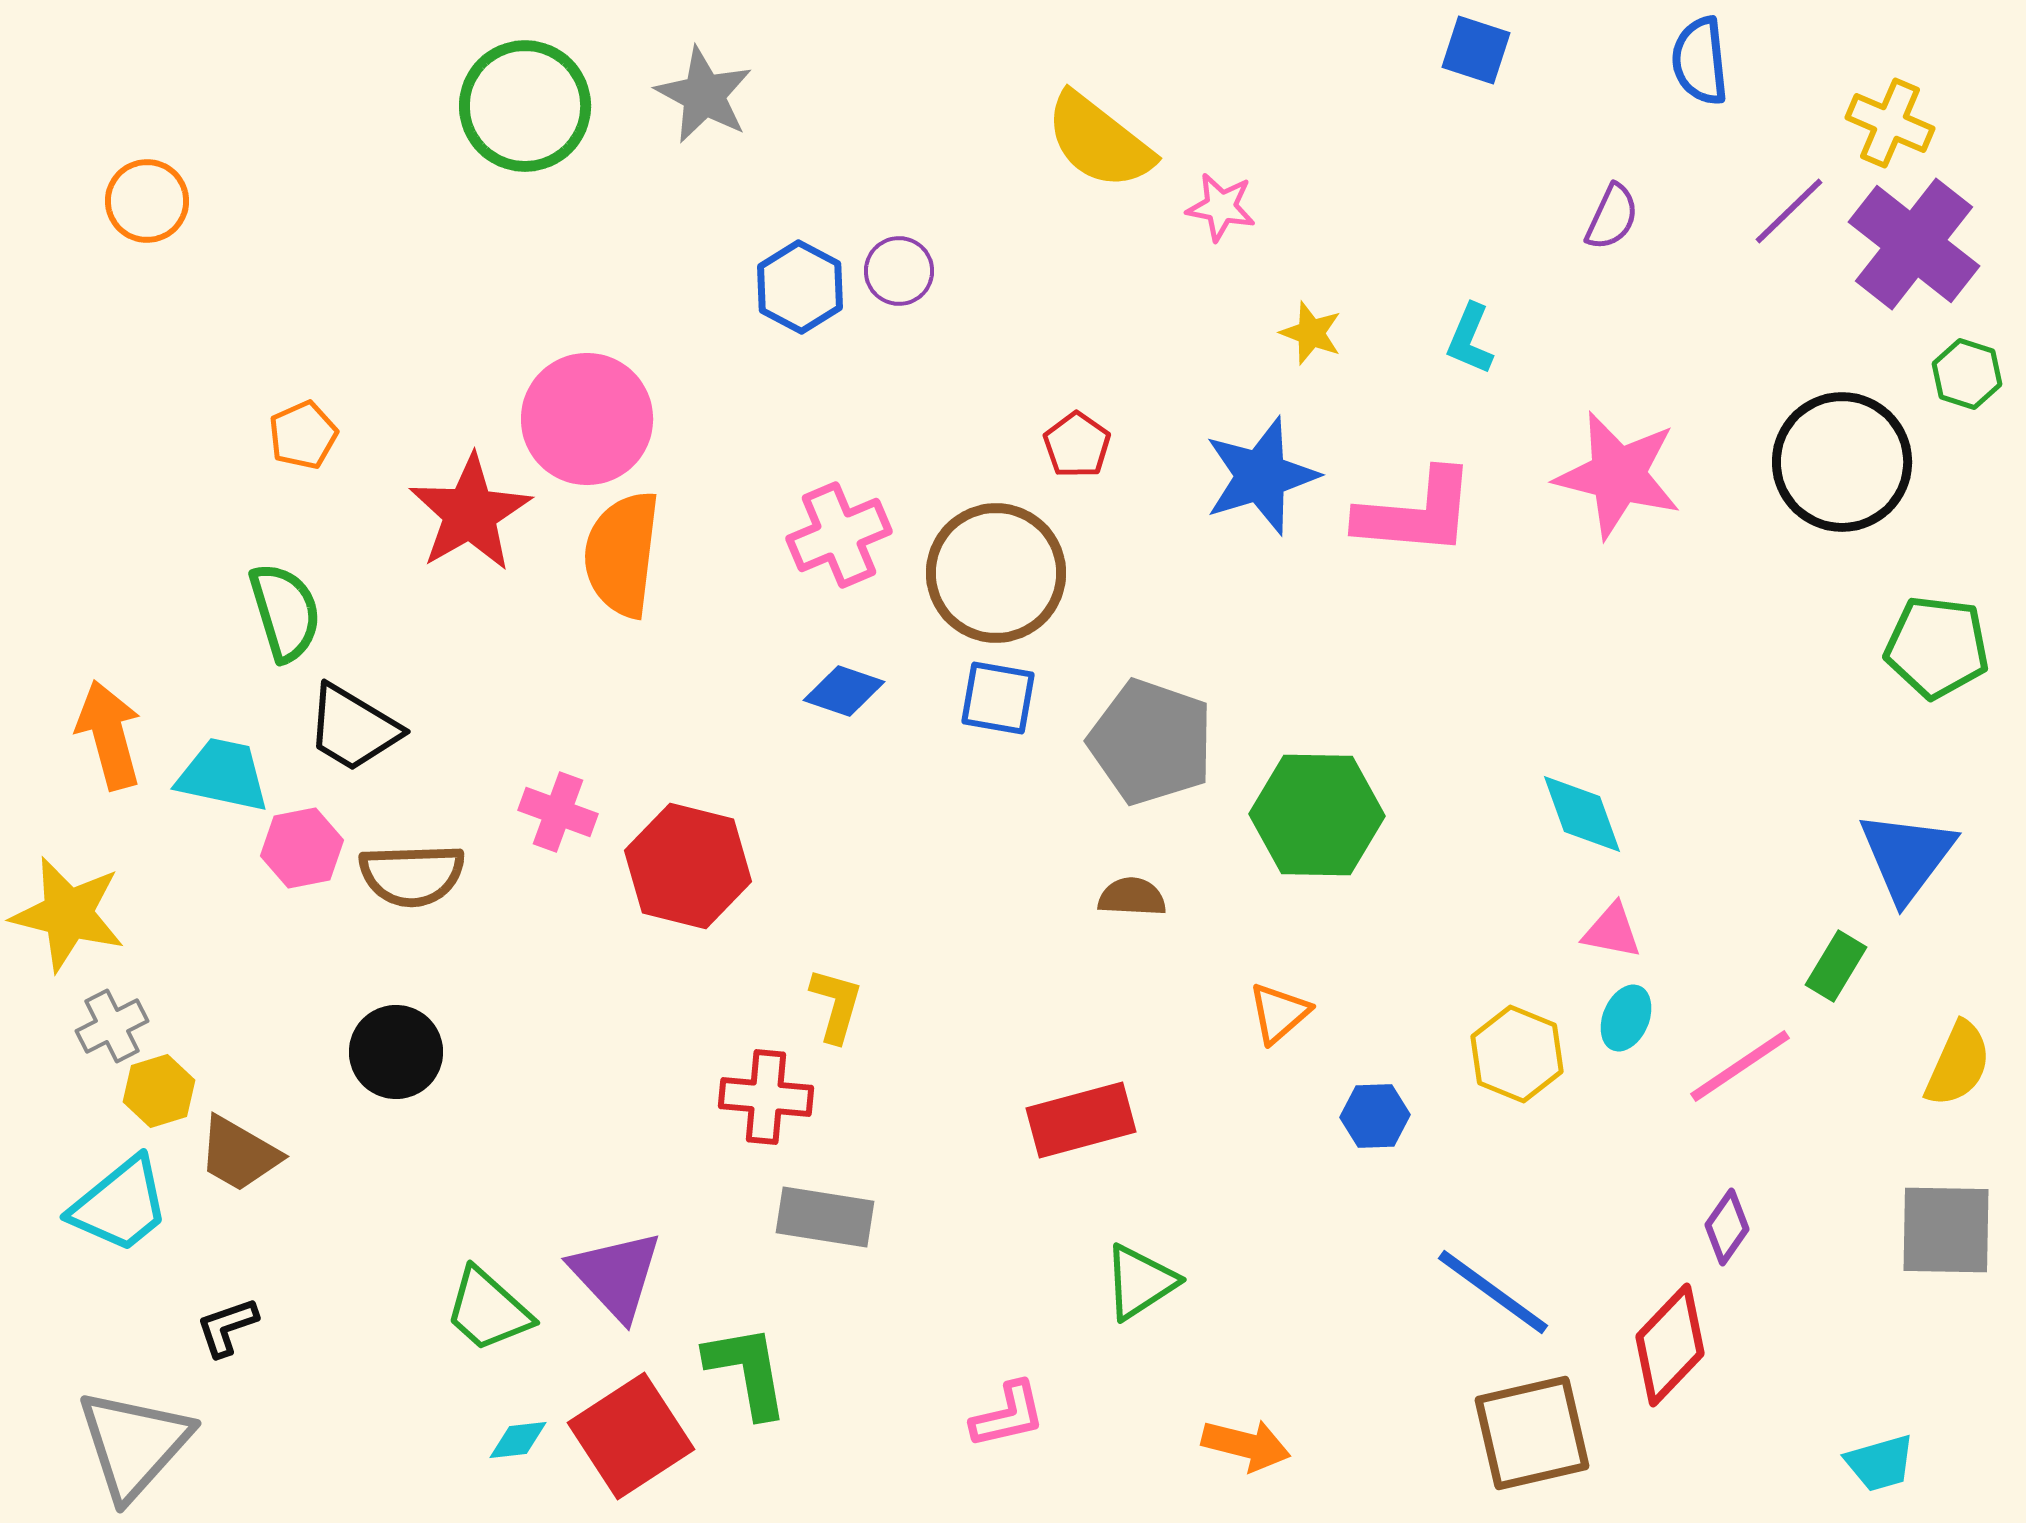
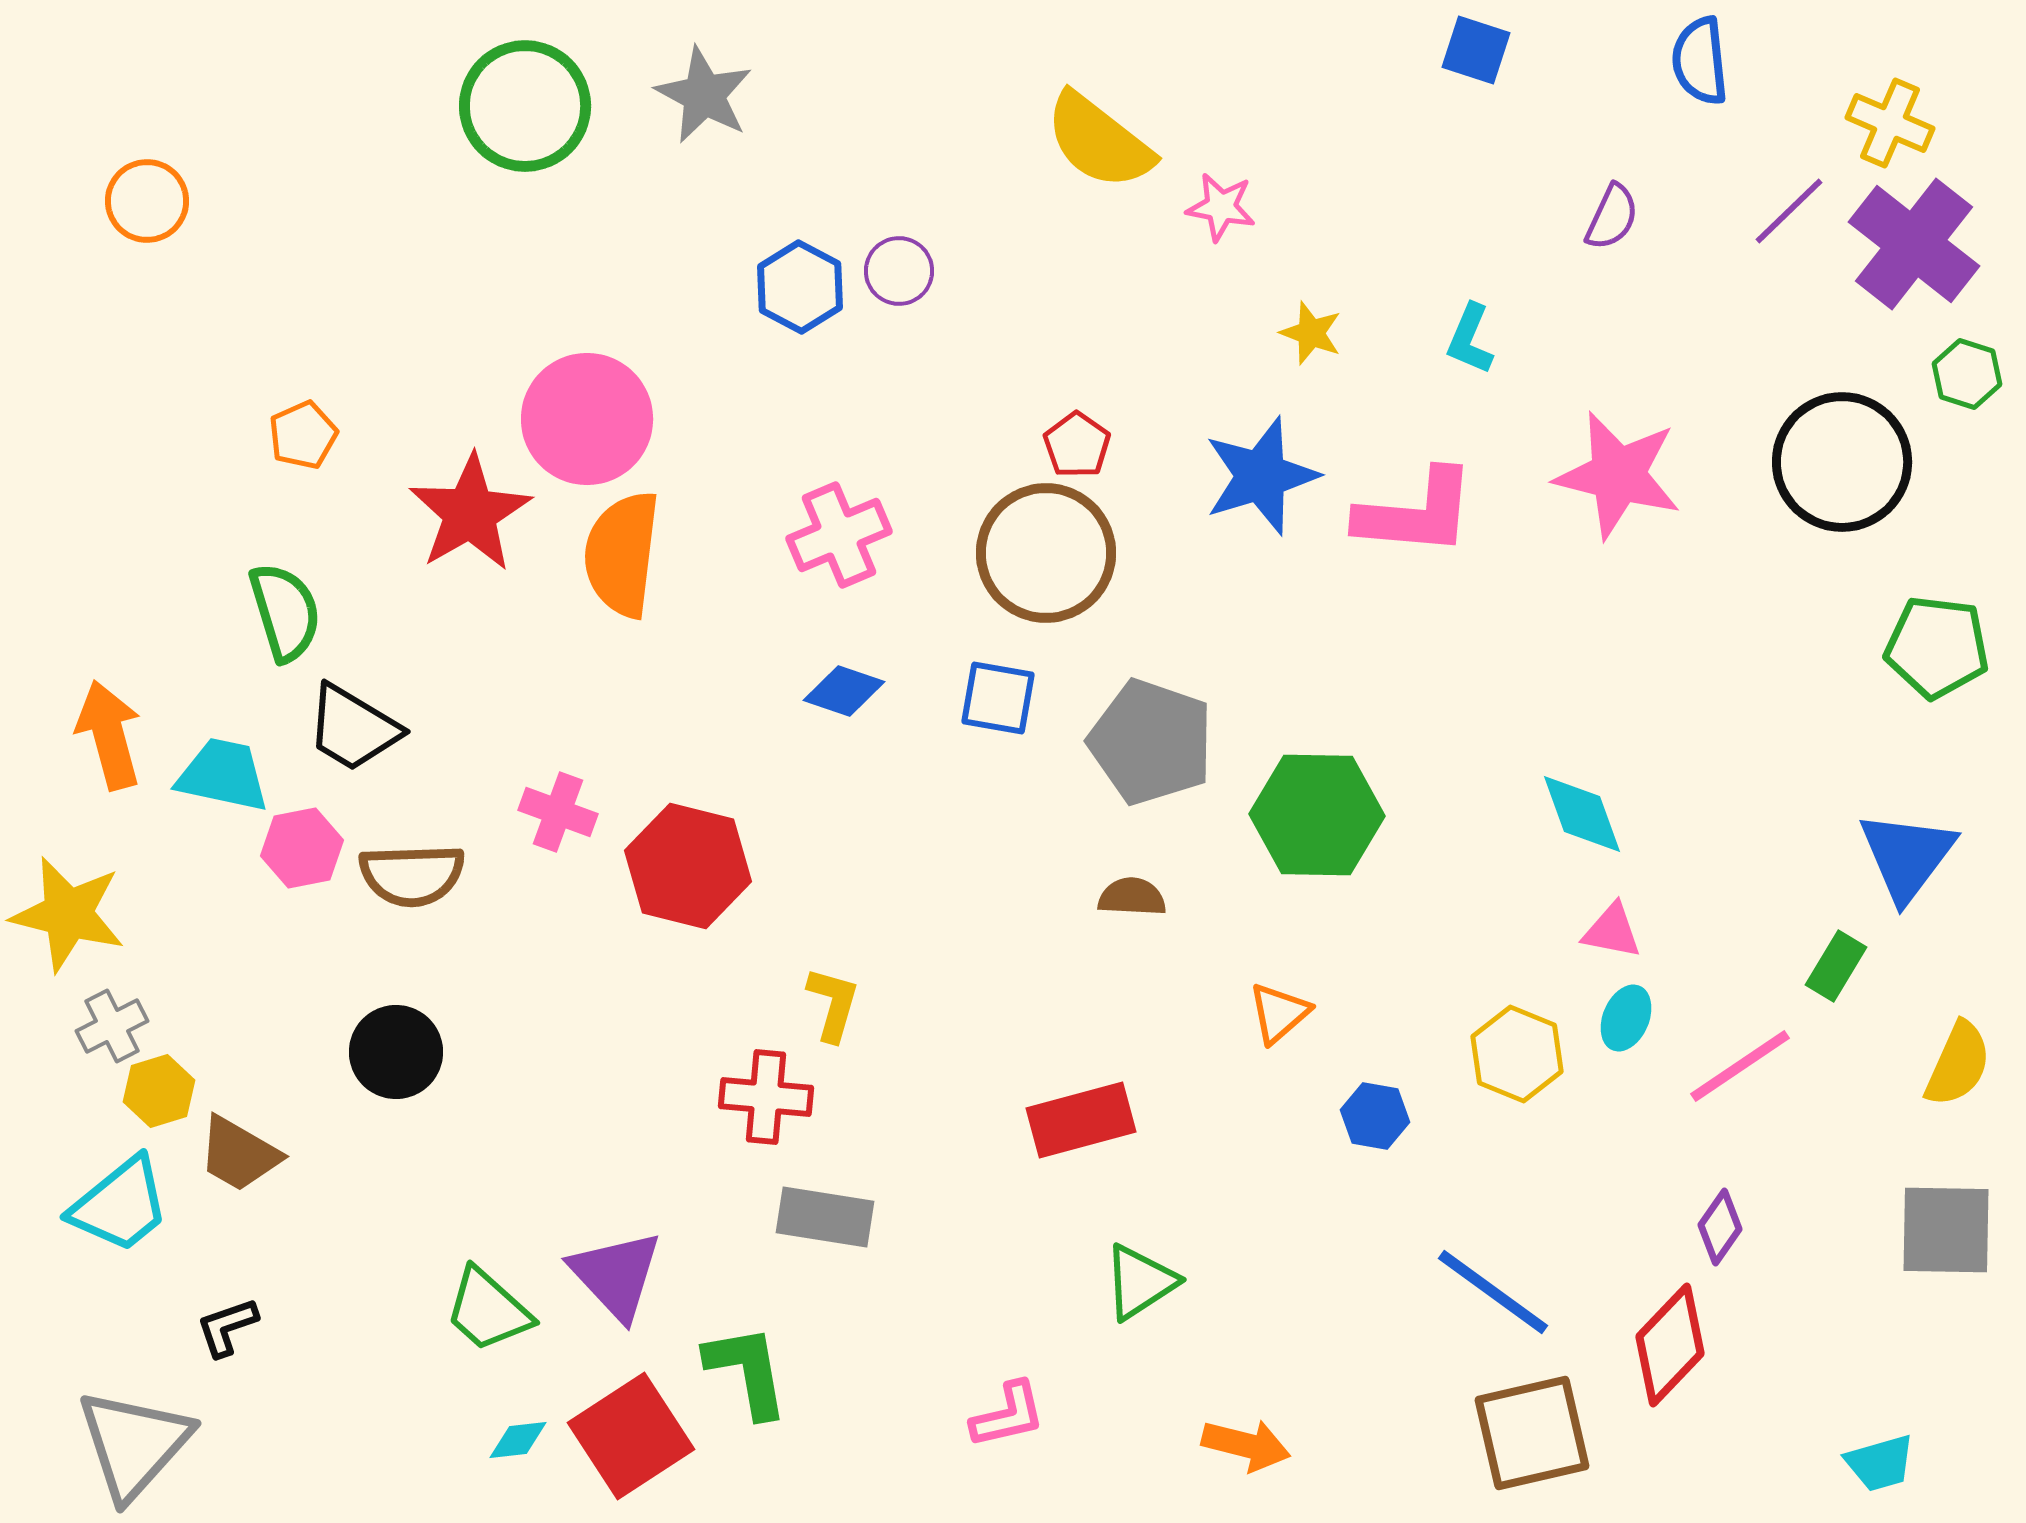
brown circle at (996, 573): moved 50 px right, 20 px up
yellow L-shape at (836, 1005): moved 3 px left, 1 px up
blue hexagon at (1375, 1116): rotated 12 degrees clockwise
purple diamond at (1727, 1227): moved 7 px left
